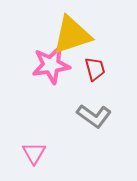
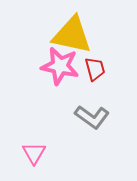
yellow triangle: rotated 30 degrees clockwise
pink star: moved 9 px right, 1 px down; rotated 21 degrees clockwise
gray L-shape: moved 2 px left, 1 px down
